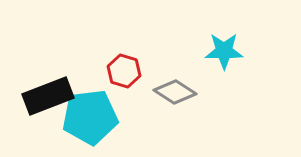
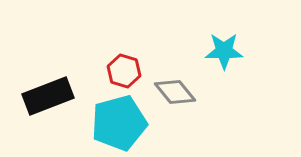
gray diamond: rotated 18 degrees clockwise
cyan pentagon: moved 29 px right, 6 px down; rotated 8 degrees counterclockwise
